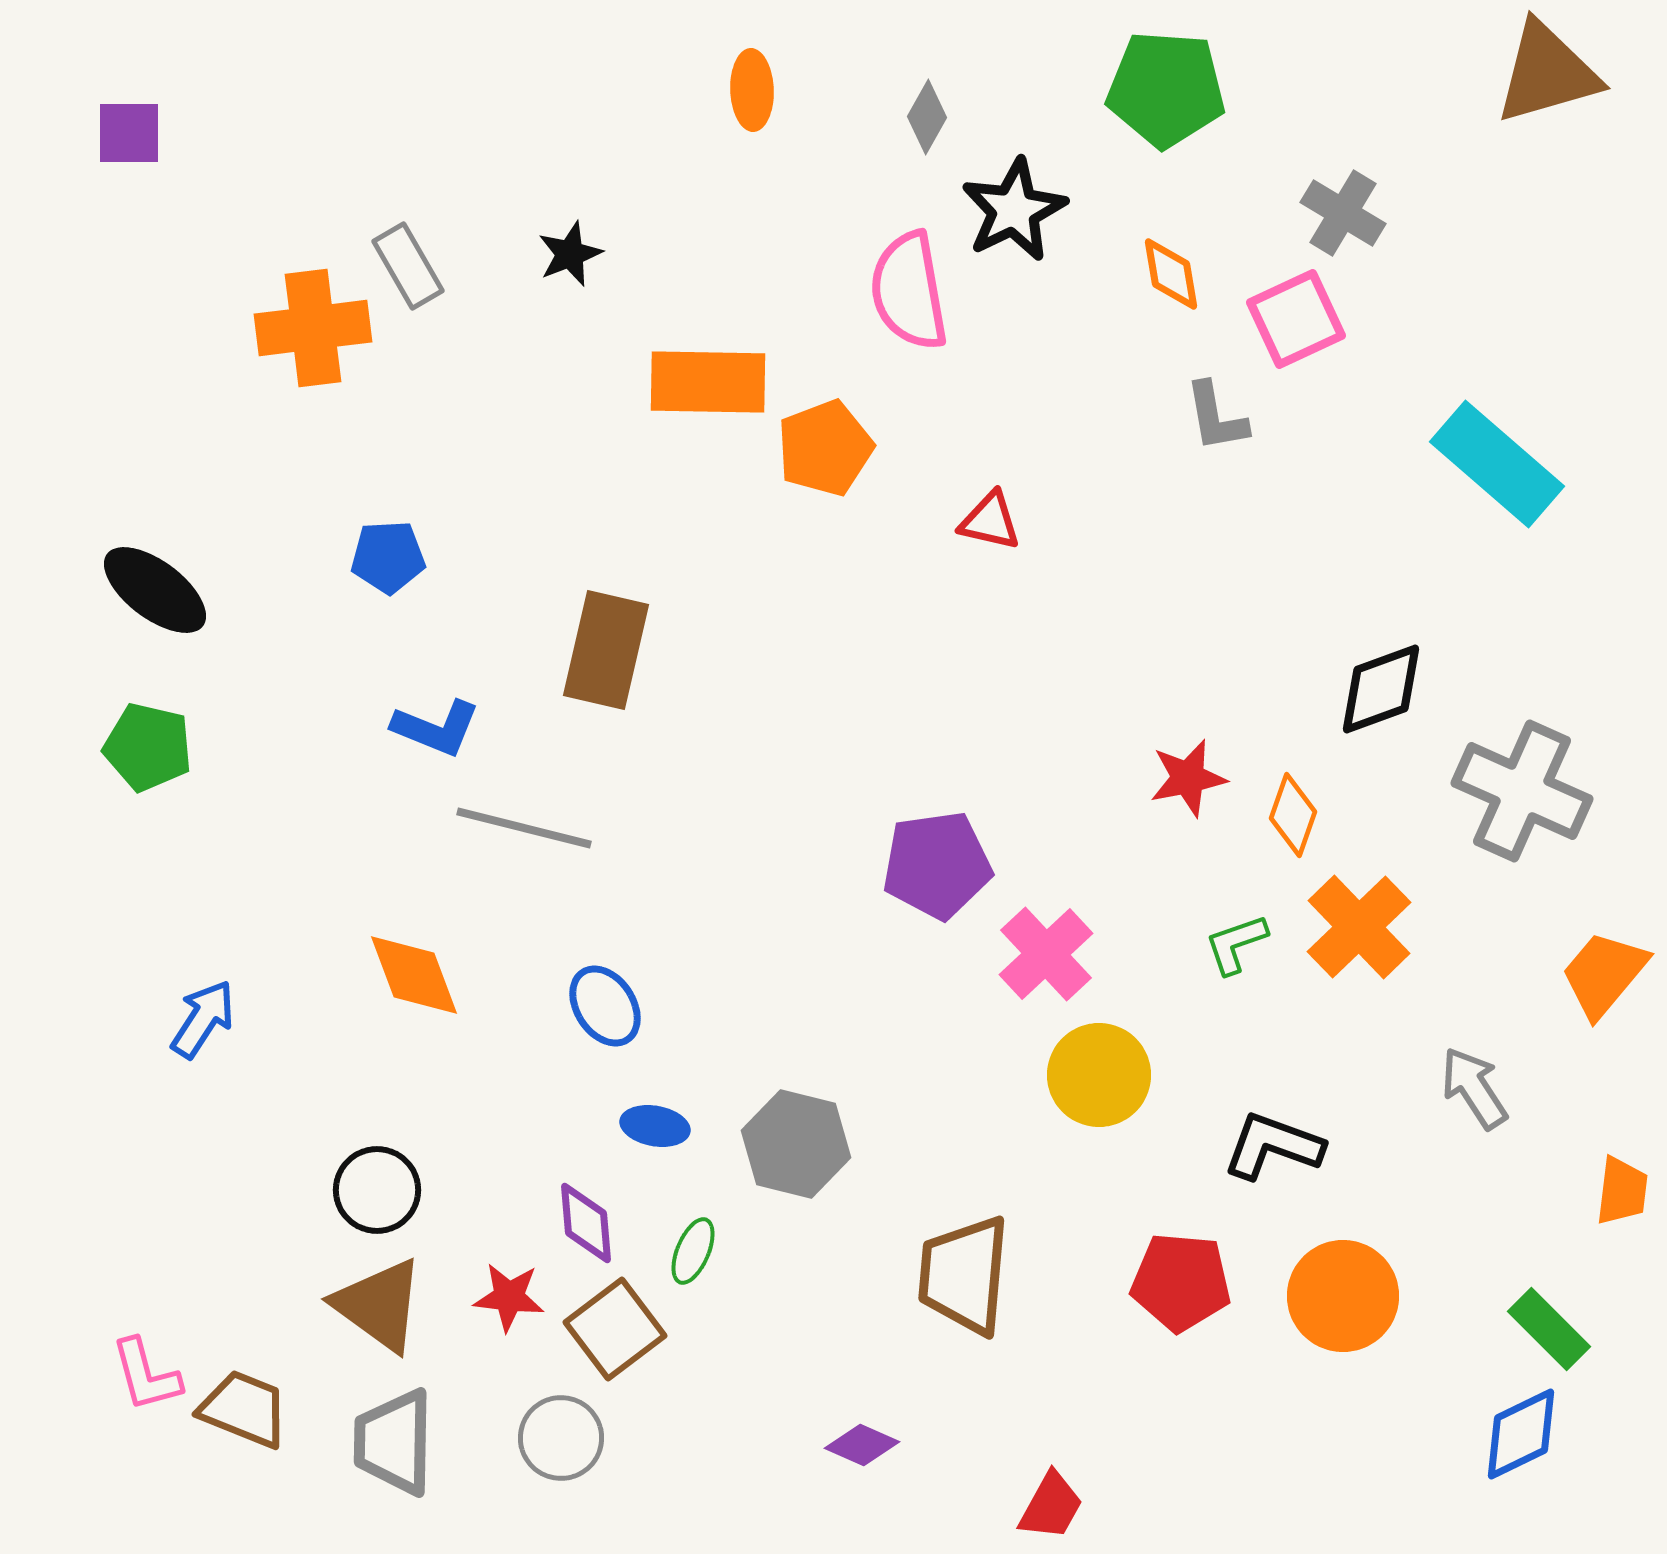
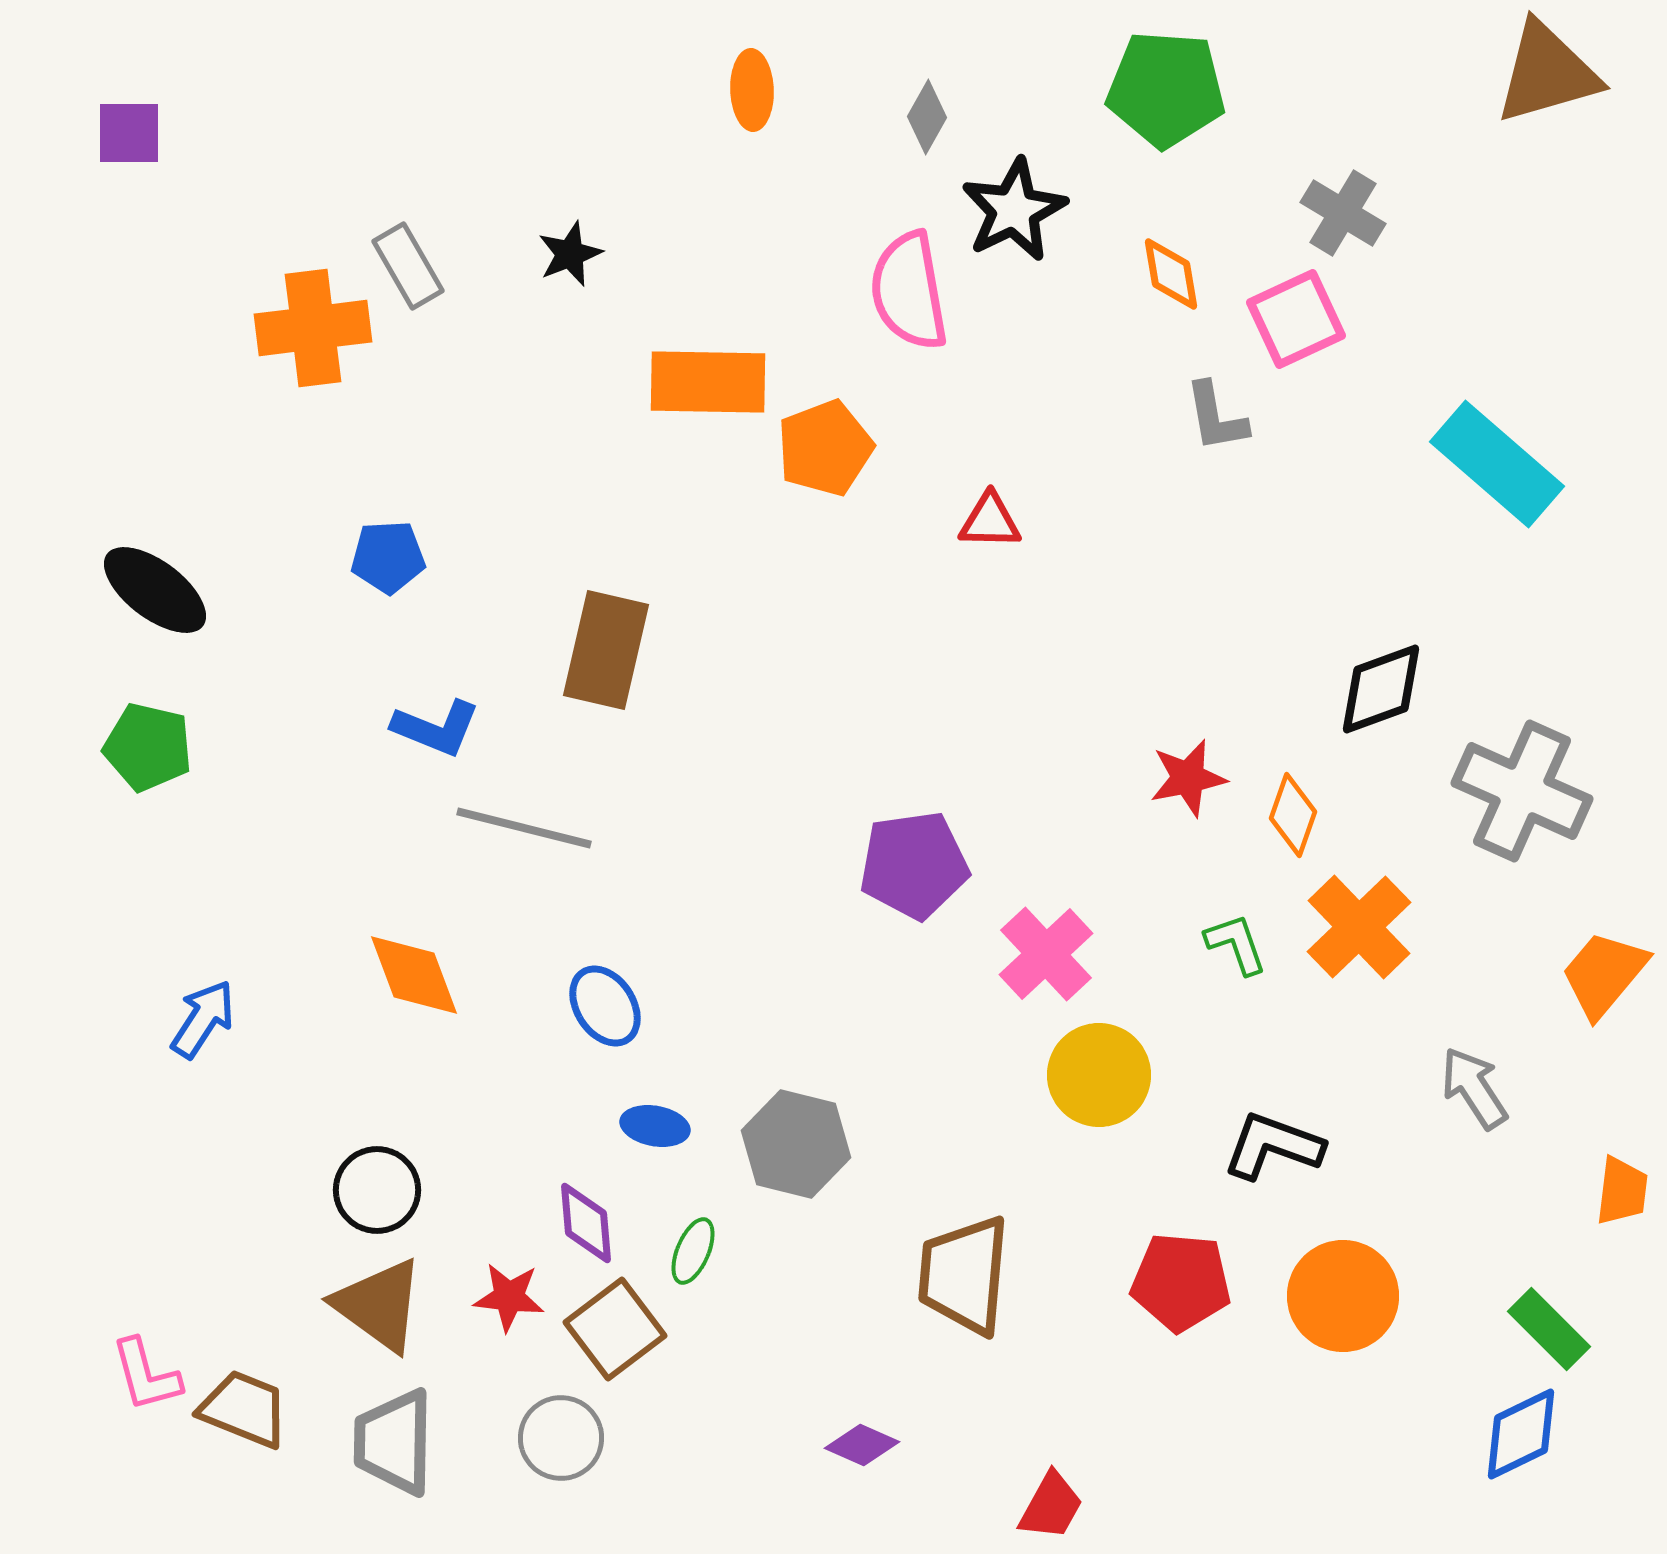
red triangle at (990, 521): rotated 12 degrees counterclockwise
purple pentagon at (937, 865): moved 23 px left
green L-shape at (1236, 944): rotated 90 degrees clockwise
